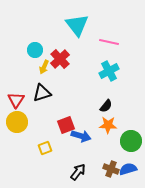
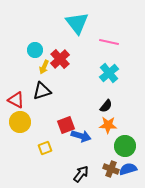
cyan triangle: moved 2 px up
cyan cross: moved 2 px down; rotated 12 degrees counterclockwise
black triangle: moved 2 px up
red triangle: rotated 36 degrees counterclockwise
yellow circle: moved 3 px right
green circle: moved 6 px left, 5 px down
black arrow: moved 3 px right, 2 px down
